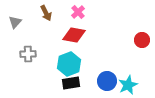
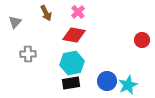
cyan hexagon: moved 3 px right, 1 px up; rotated 10 degrees clockwise
